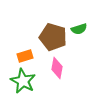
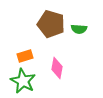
green semicircle: rotated 21 degrees clockwise
brown pentagon: moved 2 px left, 13 px up
